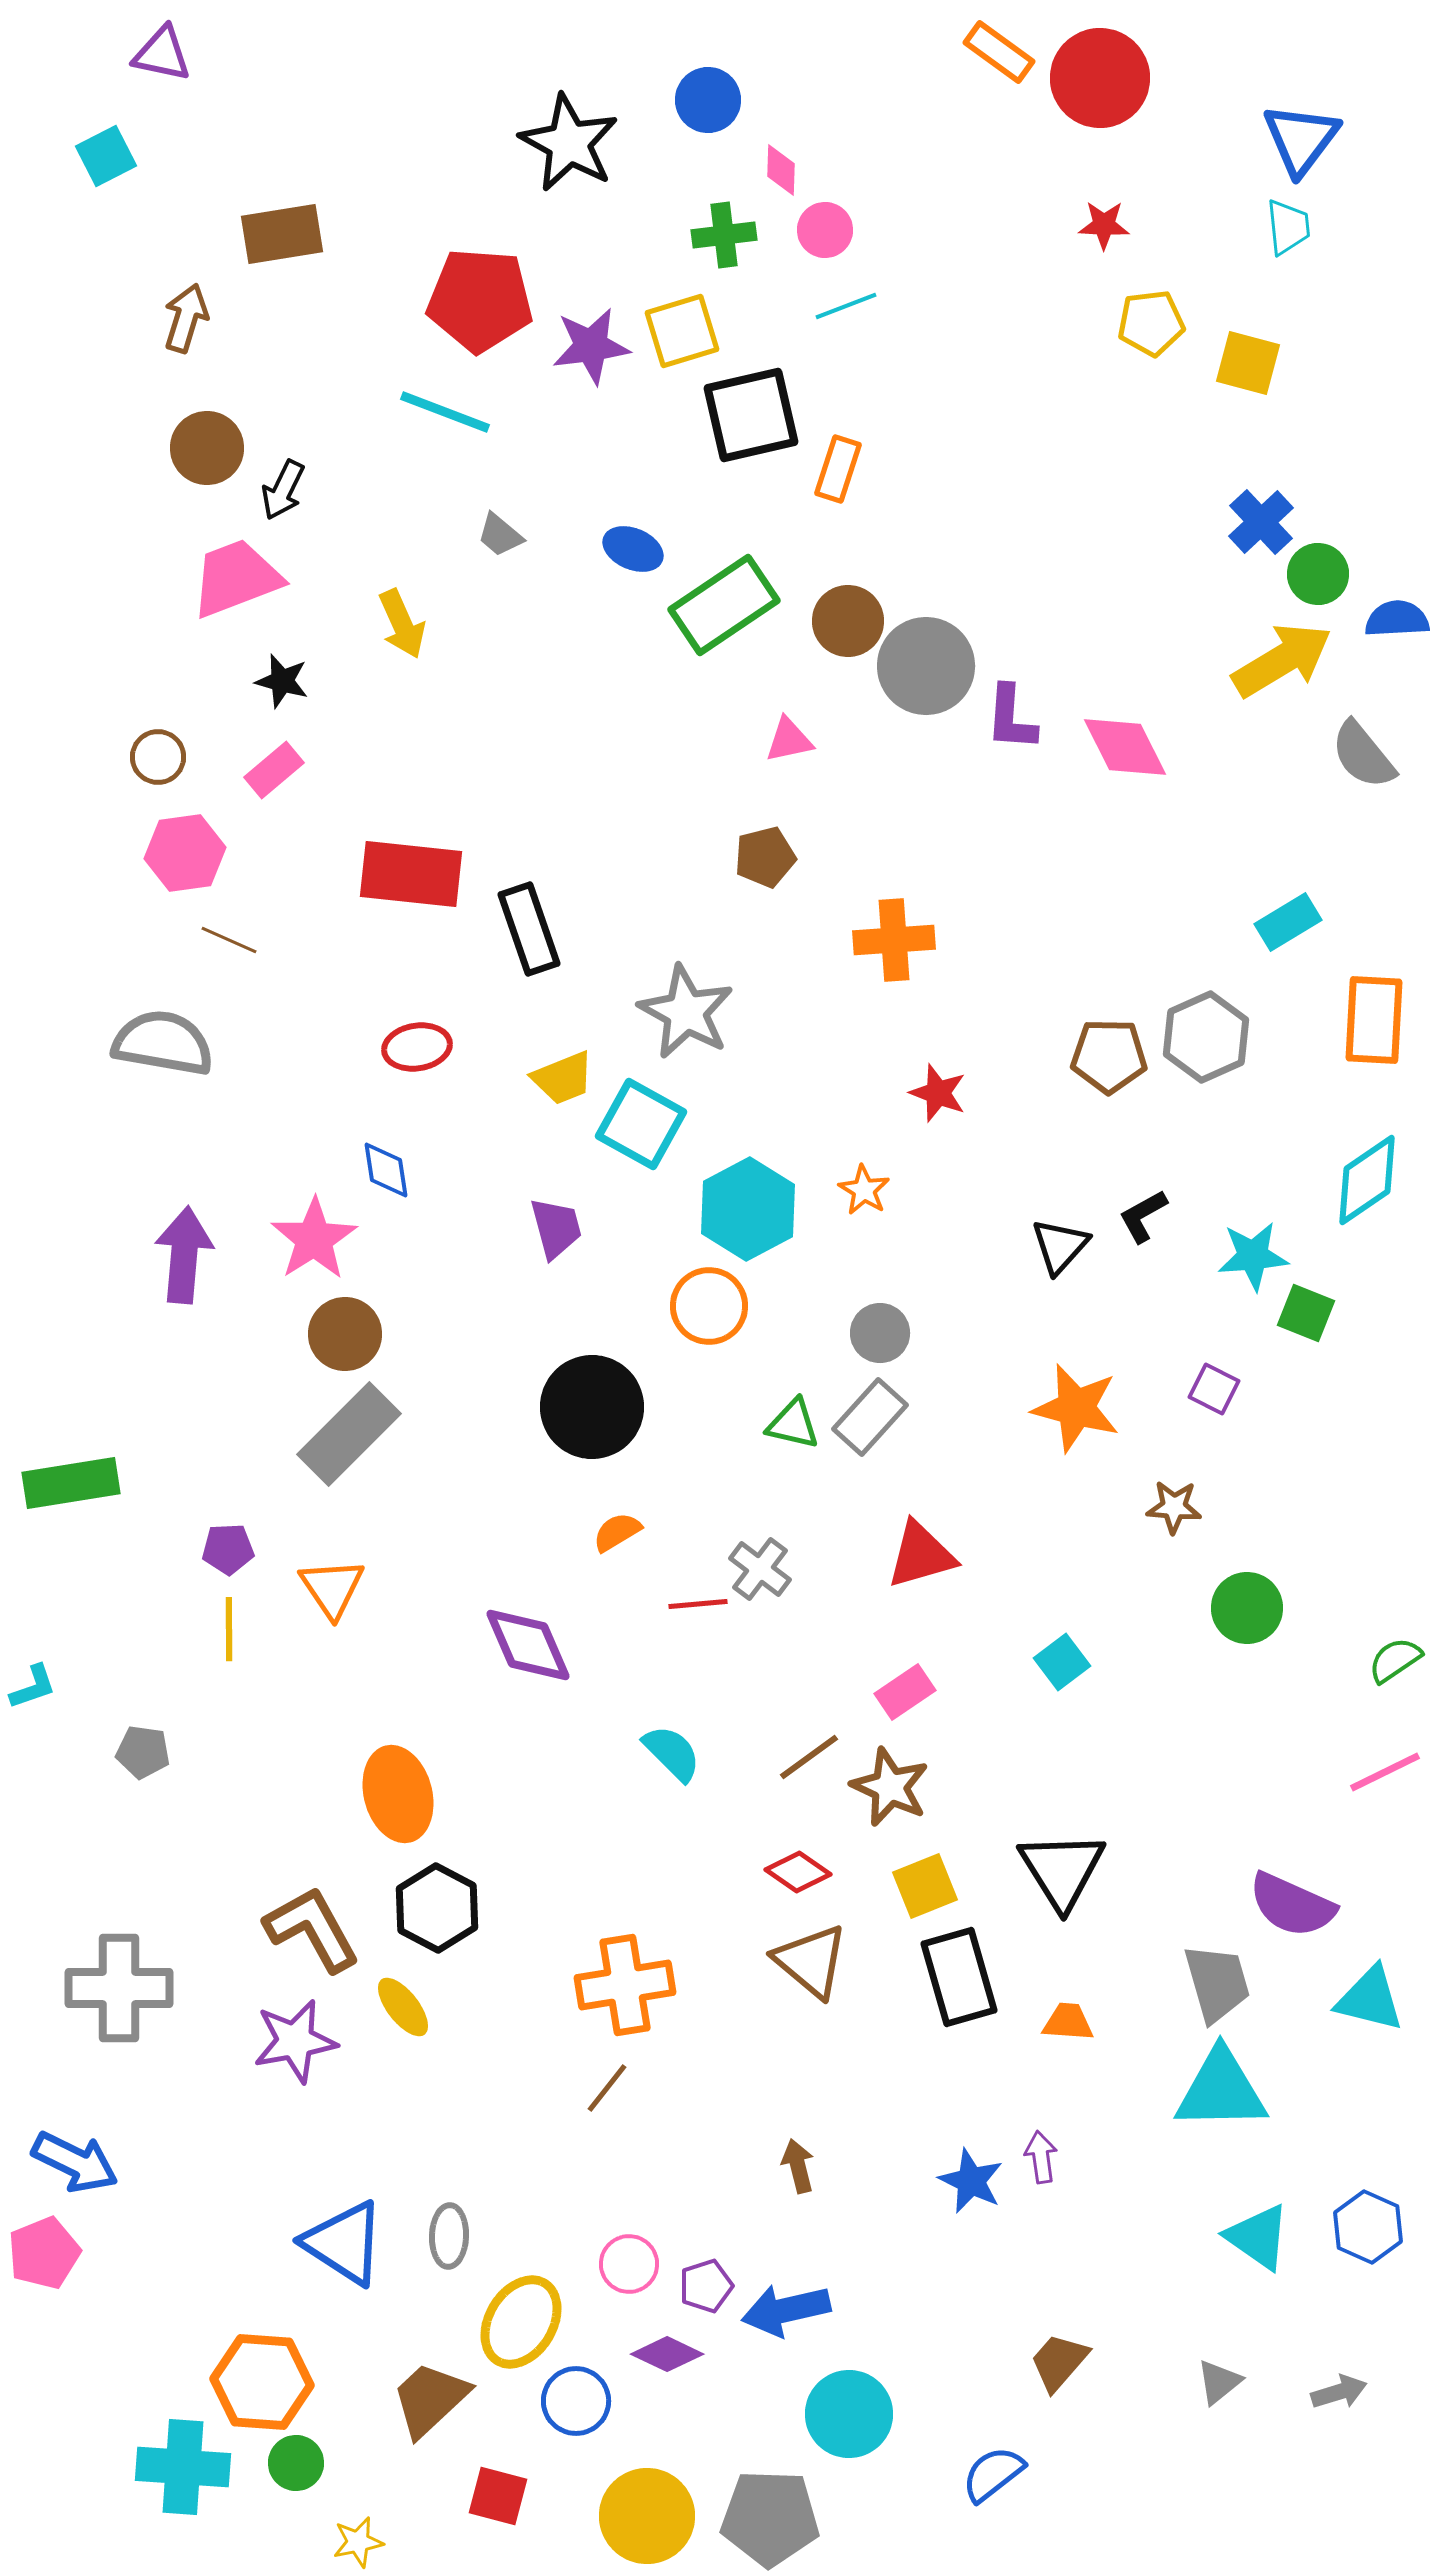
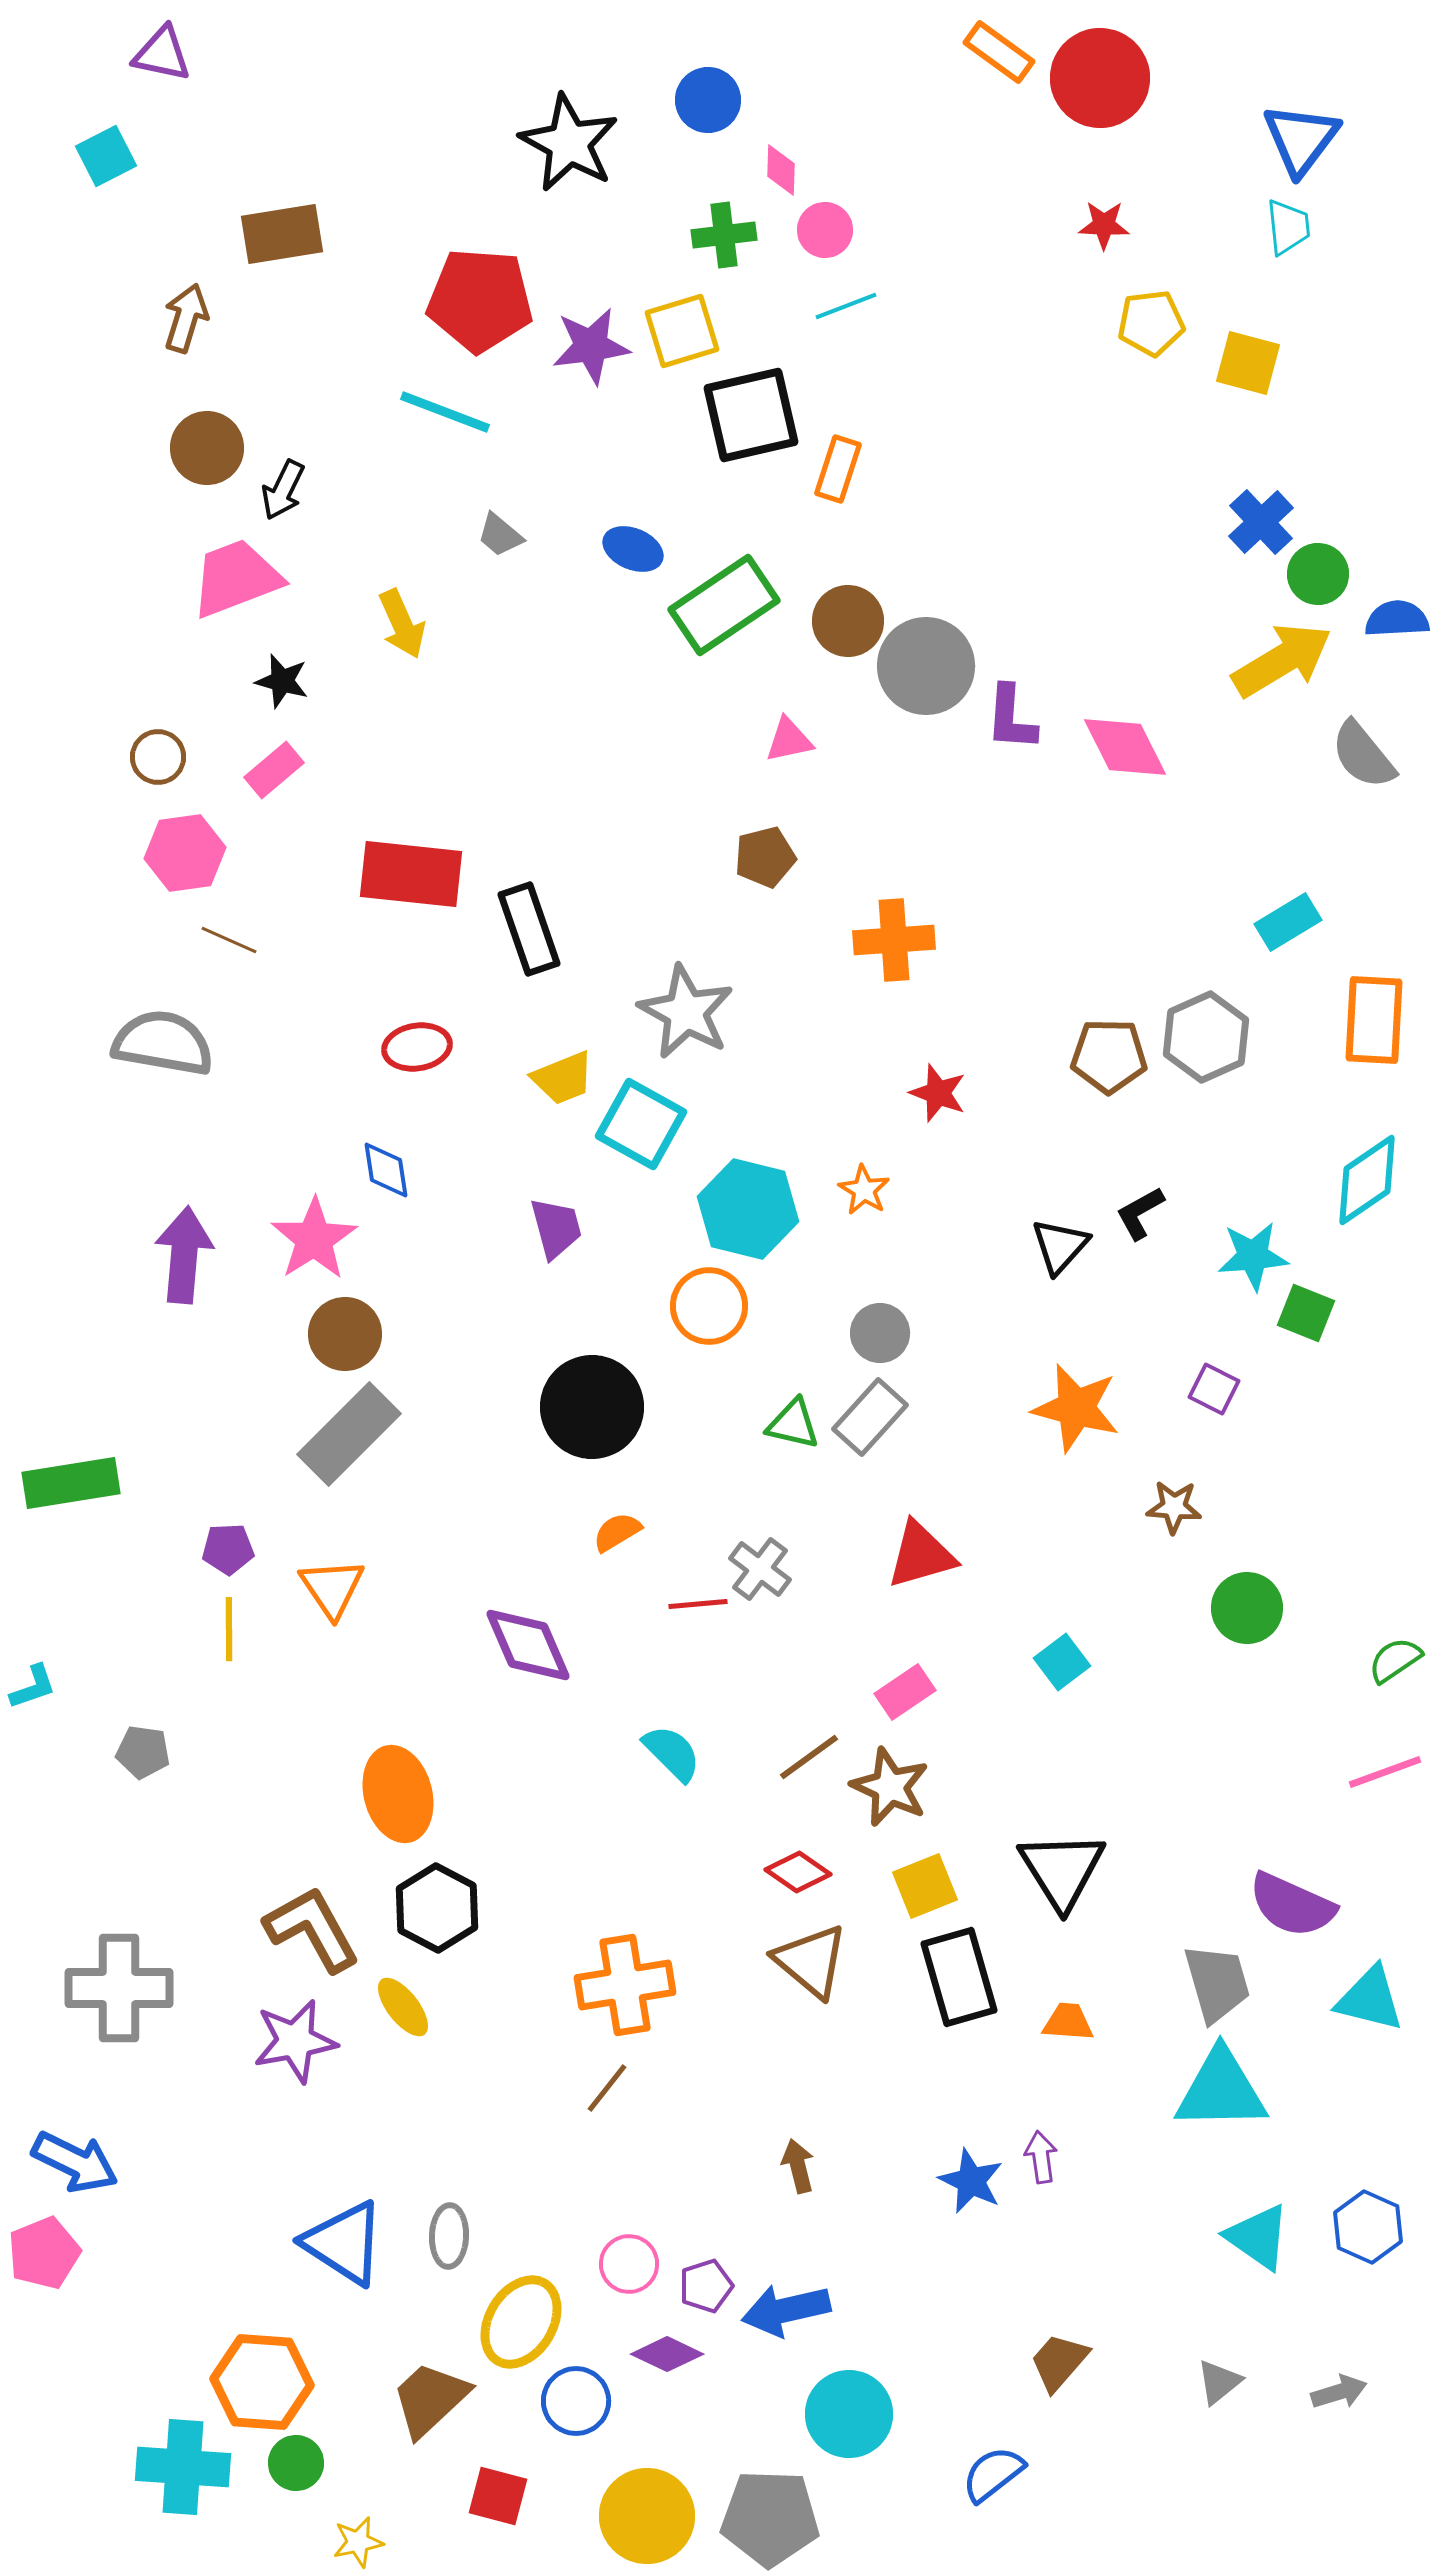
cyan hexagon at (748, 1209): rotated 18 degrees counterclockwise
black L-shape at (1143, 1216): moved 3 px left, 3 px up
pink line at (1385, 1772): rotated 6 degrees clockwise
